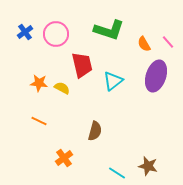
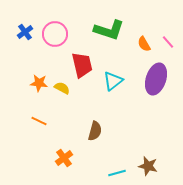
pink circle: moved 1 px left
purple ellipse: moved 3 px down
cyan line: rotated 48 degrees counterclockwise
